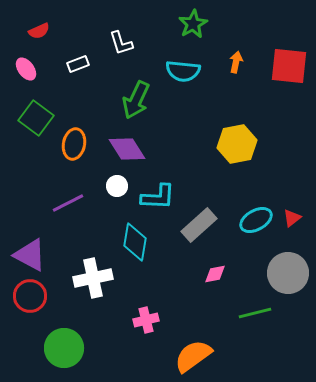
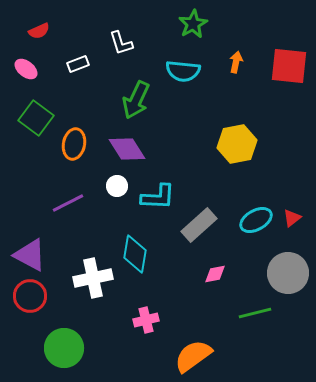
pink ellipse: rotated 15 degrees counterclockwise
cyan diamond: moved 12 px down
